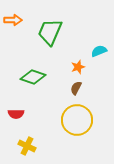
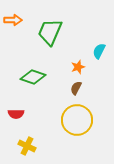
cyan semicircle: rotated 42 degrees counterclockwise
